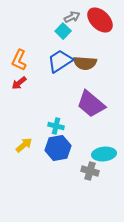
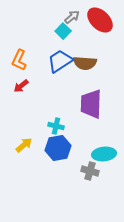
gray arrow: rotated 14 degrees counterclockwise
red arrow: moved 2 px right, 3 px down
purple trapezoid: rotated 52 degrees clockwise
